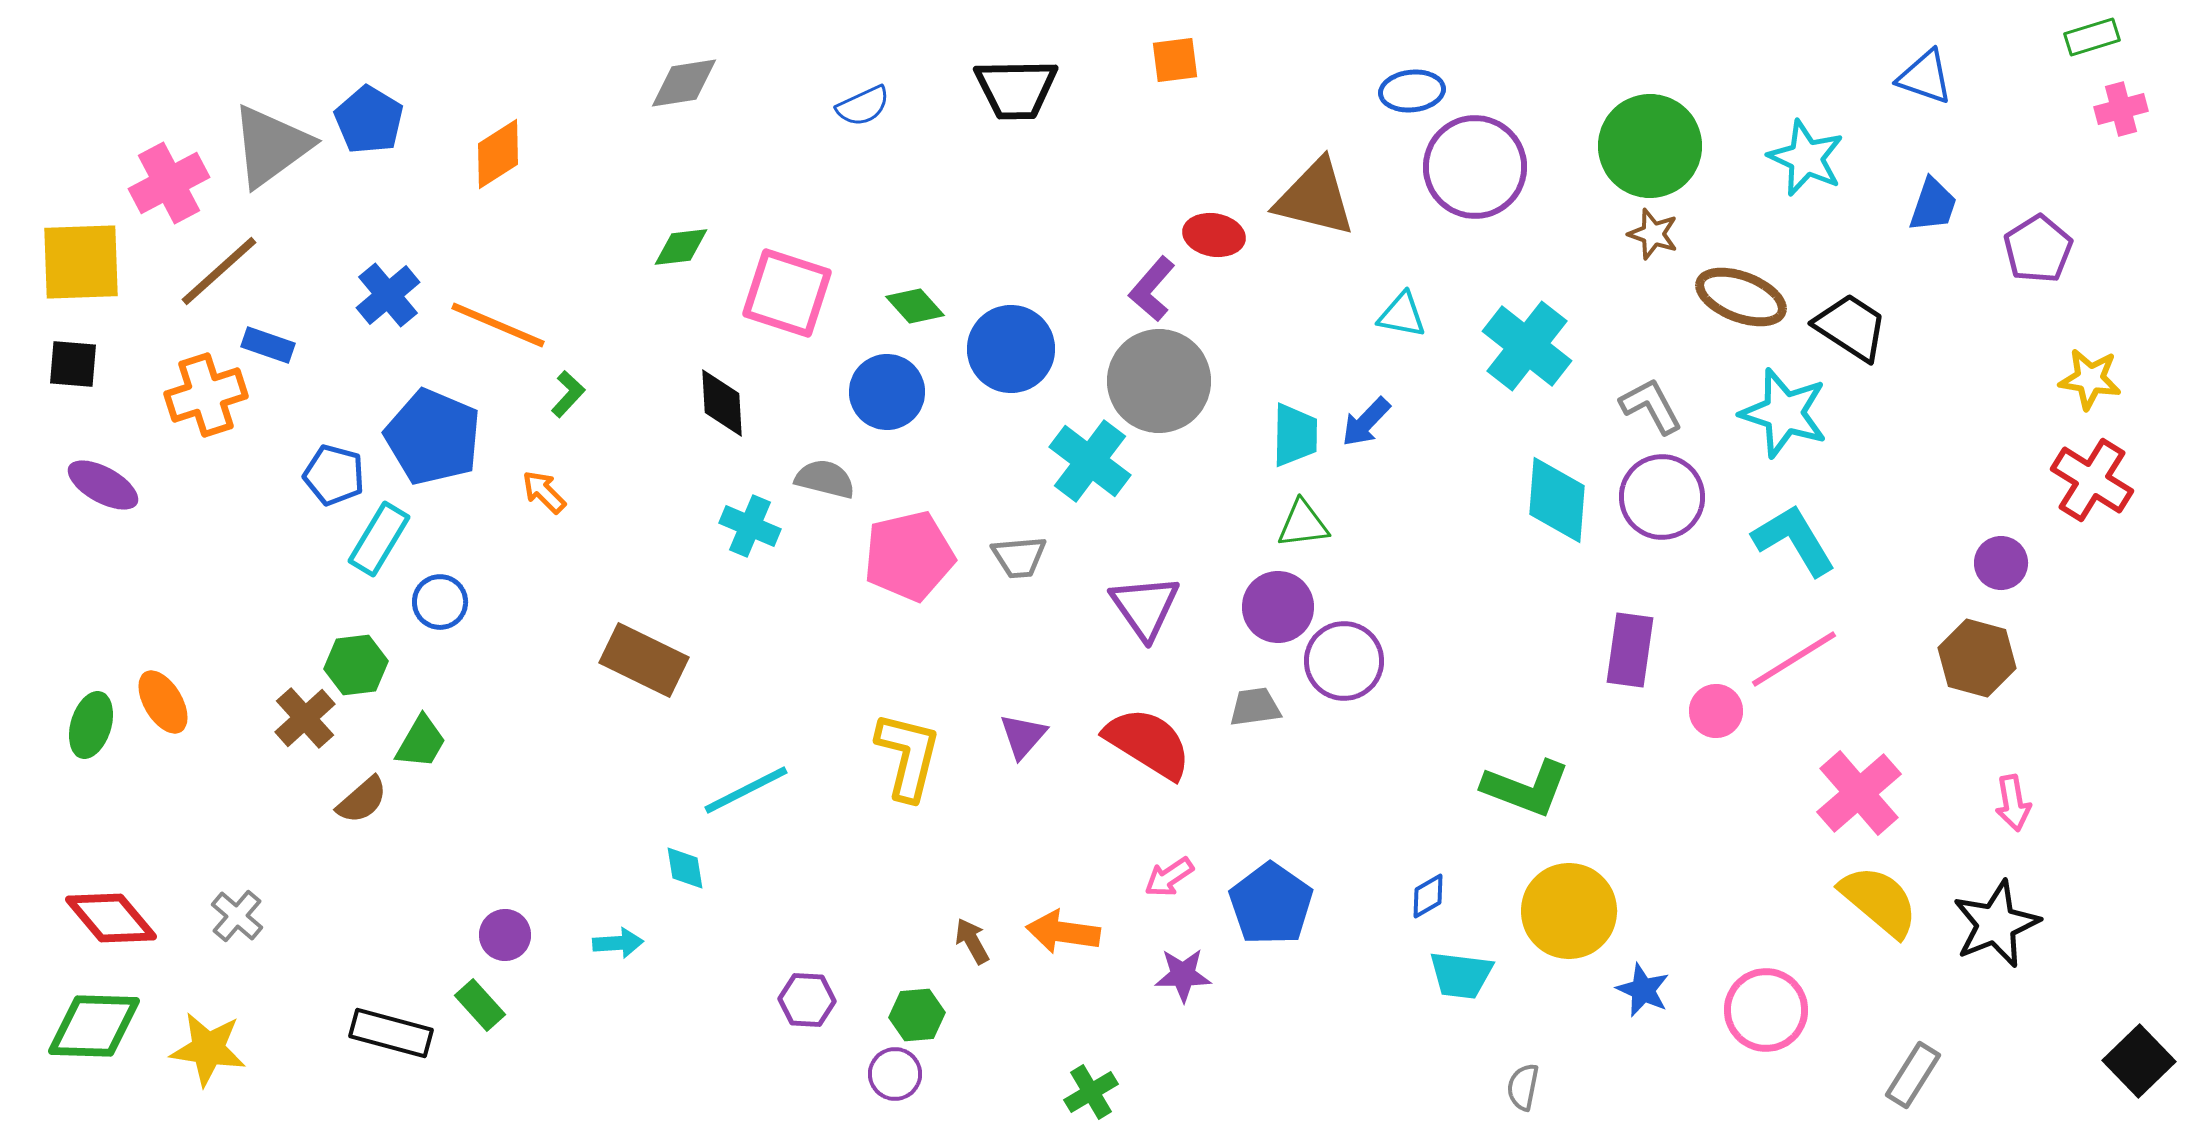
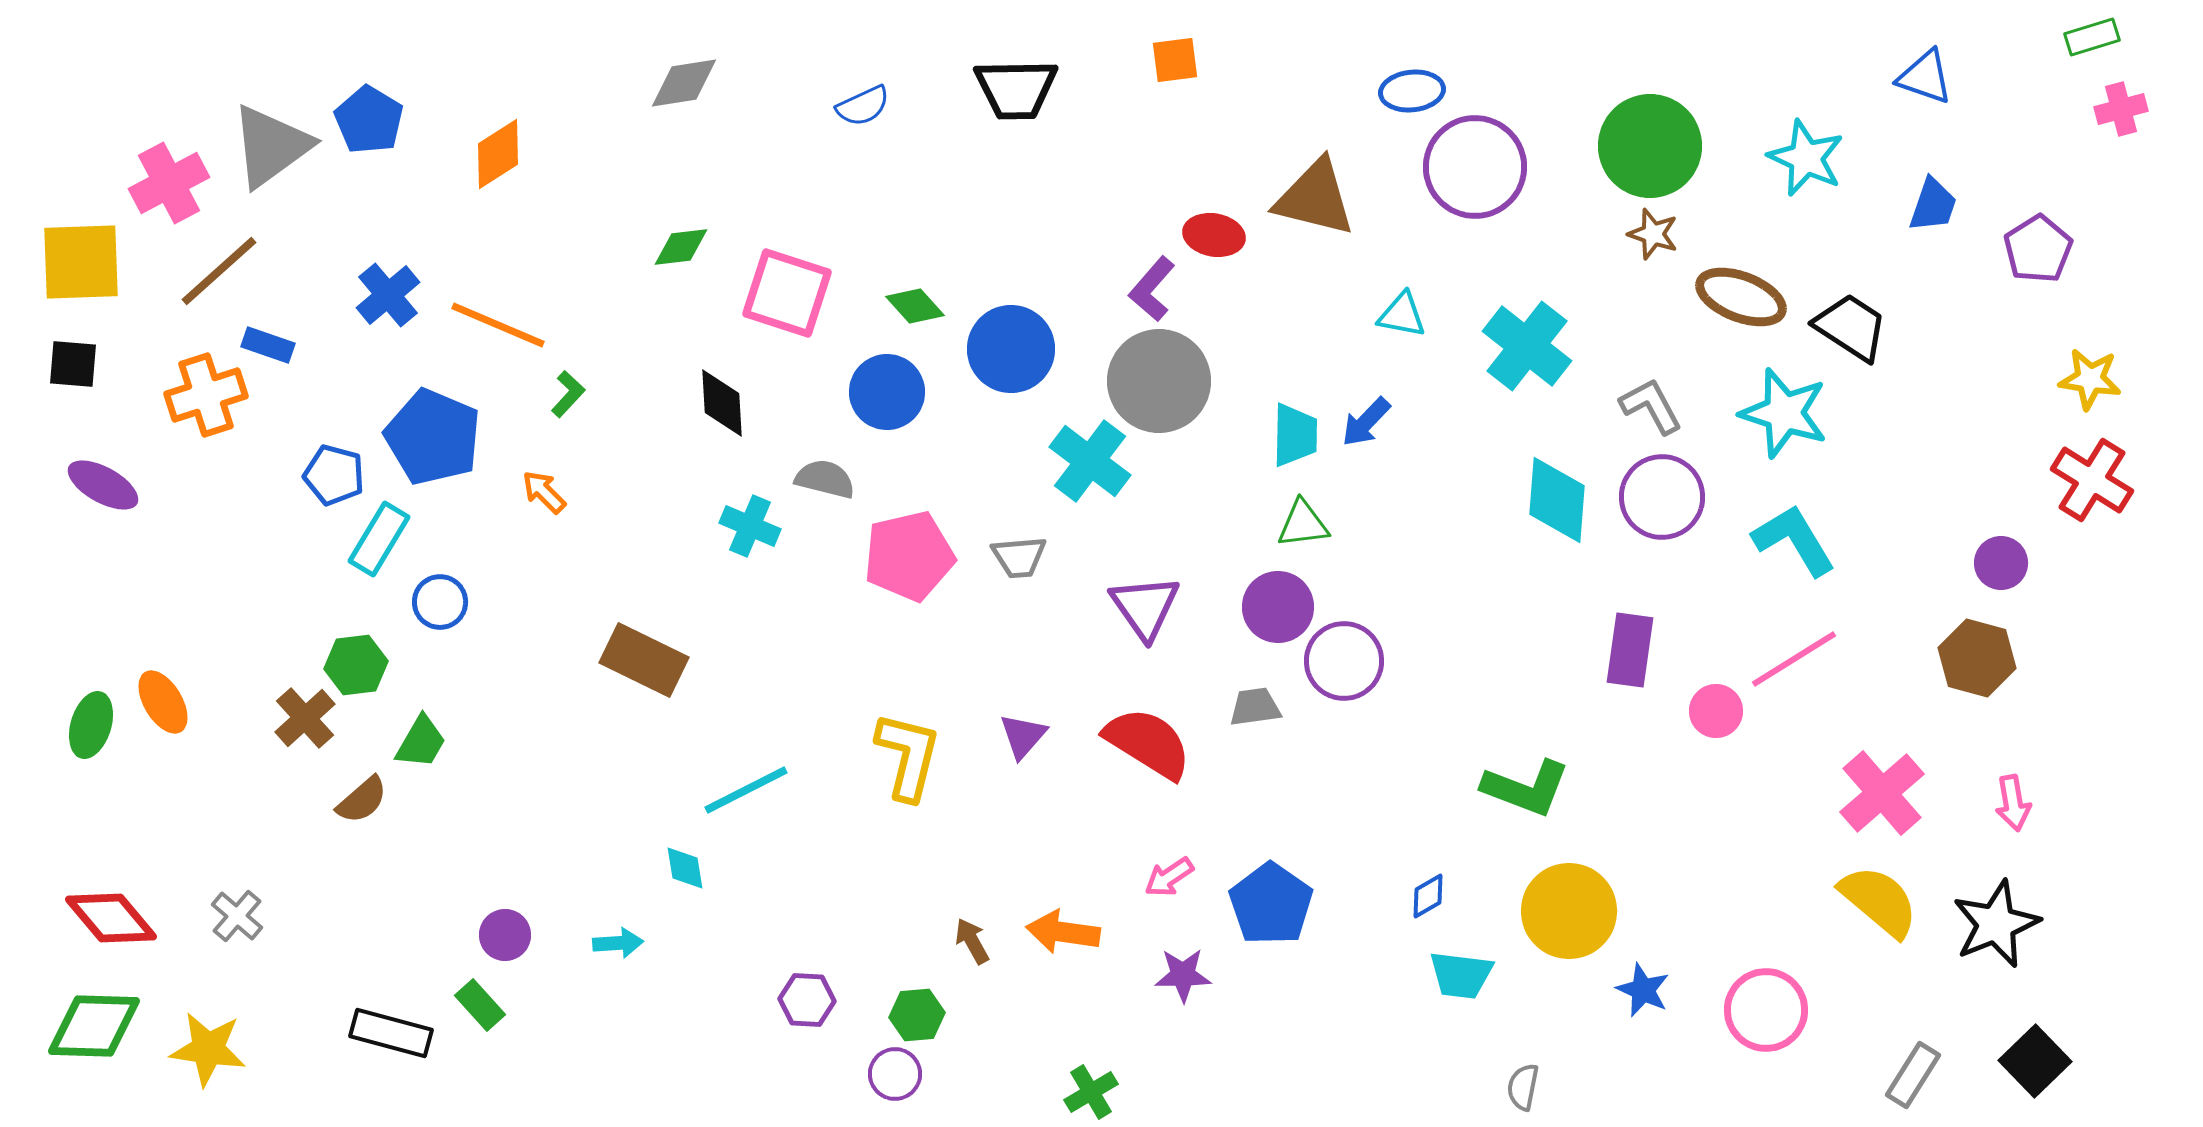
pink cross at (1859, 793): moved 23 px right
black square at (2139, 1061): moved 104 px left
